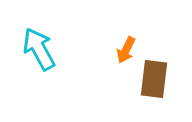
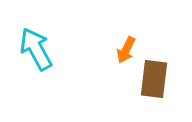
cyan arrow: moved 3 px left
